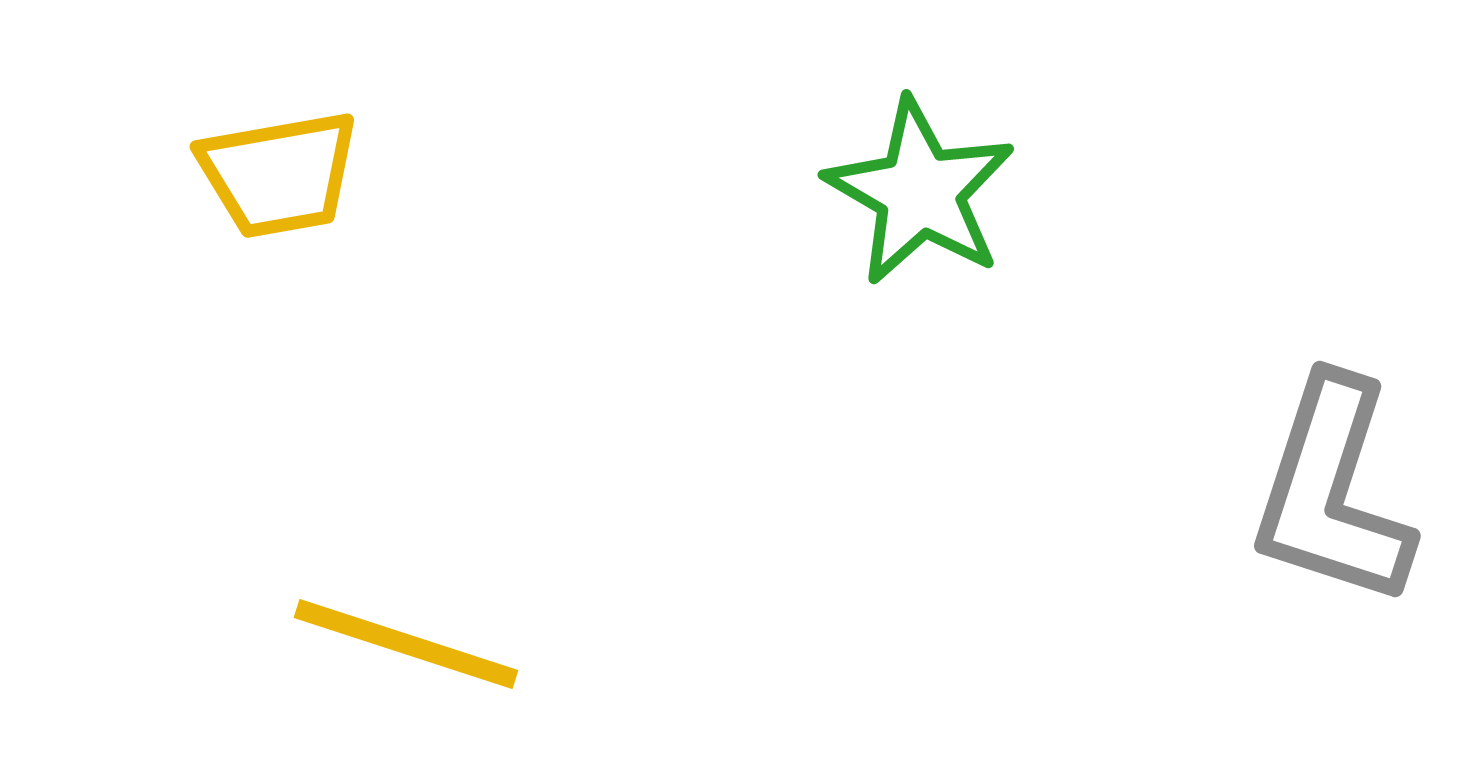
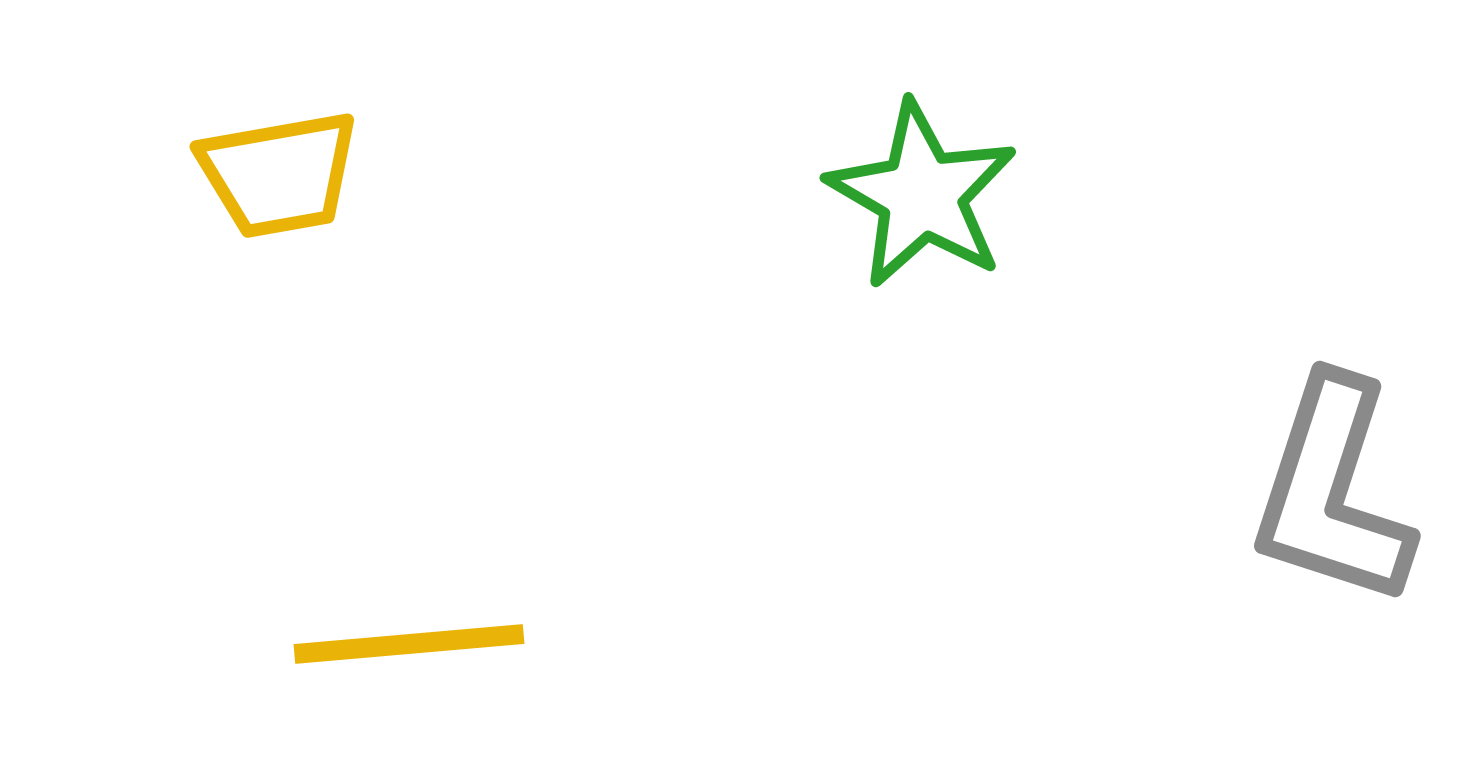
green star: moved 2 px right, 3 px down
yellow line: moved 3 px right; rotated 23 degrees counterclockwise
